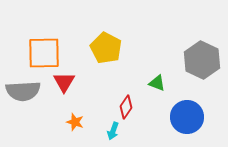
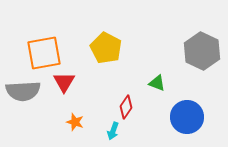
orange square: rotated 9 degrees counterclockwise
gray hexagon: moved 9 px up
